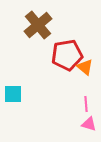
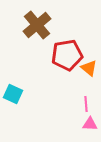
brown cross: moved 1 px left
orange triangle: moved 4 px right, 1 px down
cyan square: rotated 24 degrees clockwise
pink triangle: moved 1 px right; rotated 14 degrees counterclockwise
